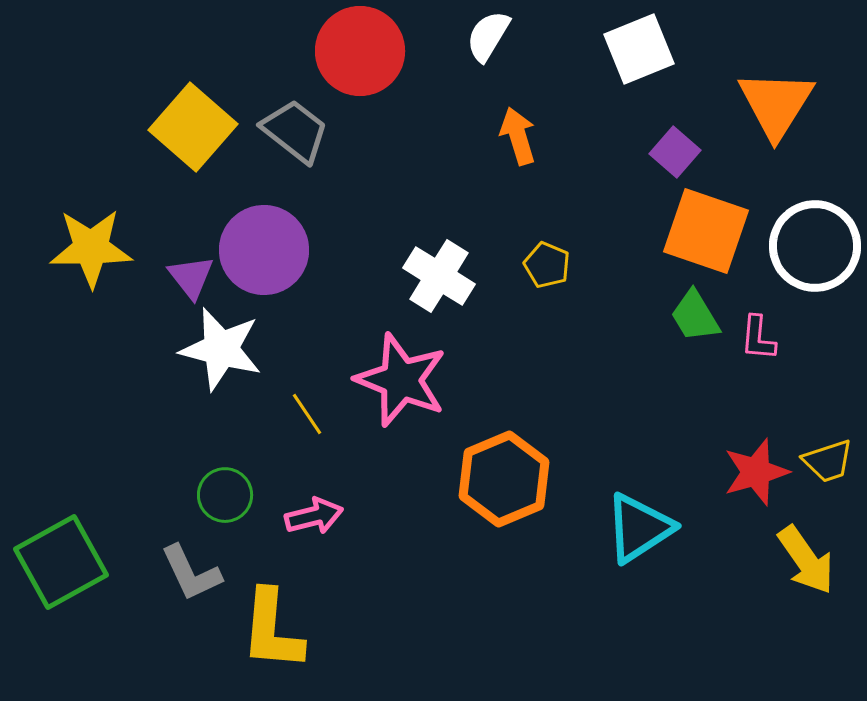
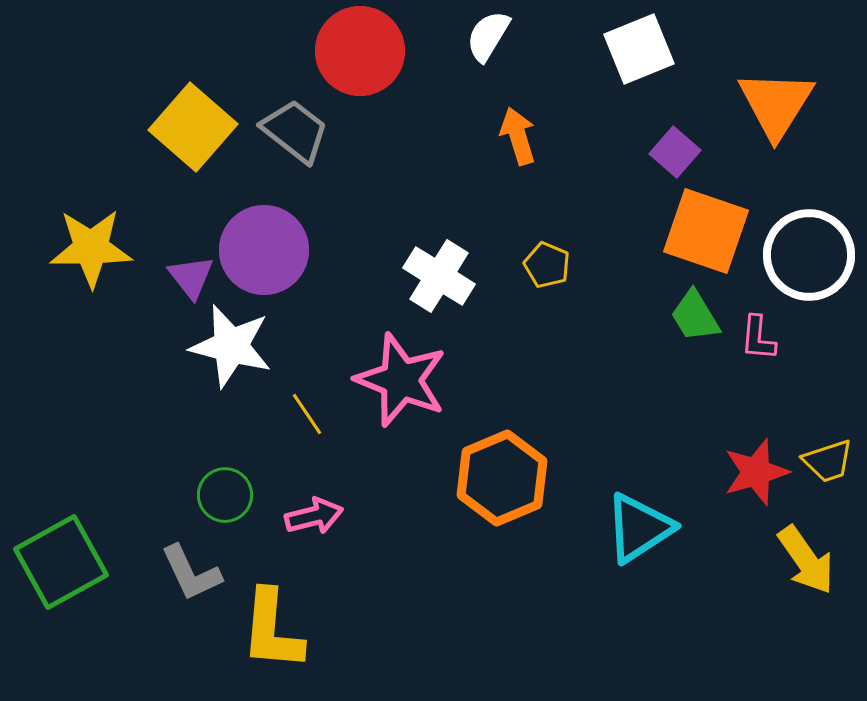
white circle: moved 6 px left, 9 px down
white star: moved 10 px right, 3 px up
orange hexagon: moved 2 px left, 1 px up
